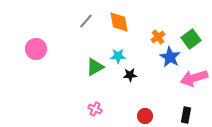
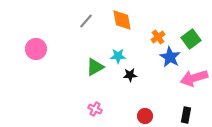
orange diamond: moved 3 px right, 2 px up
